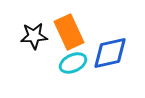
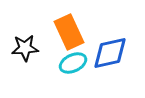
black star: moved 9 px left, 12 px down
